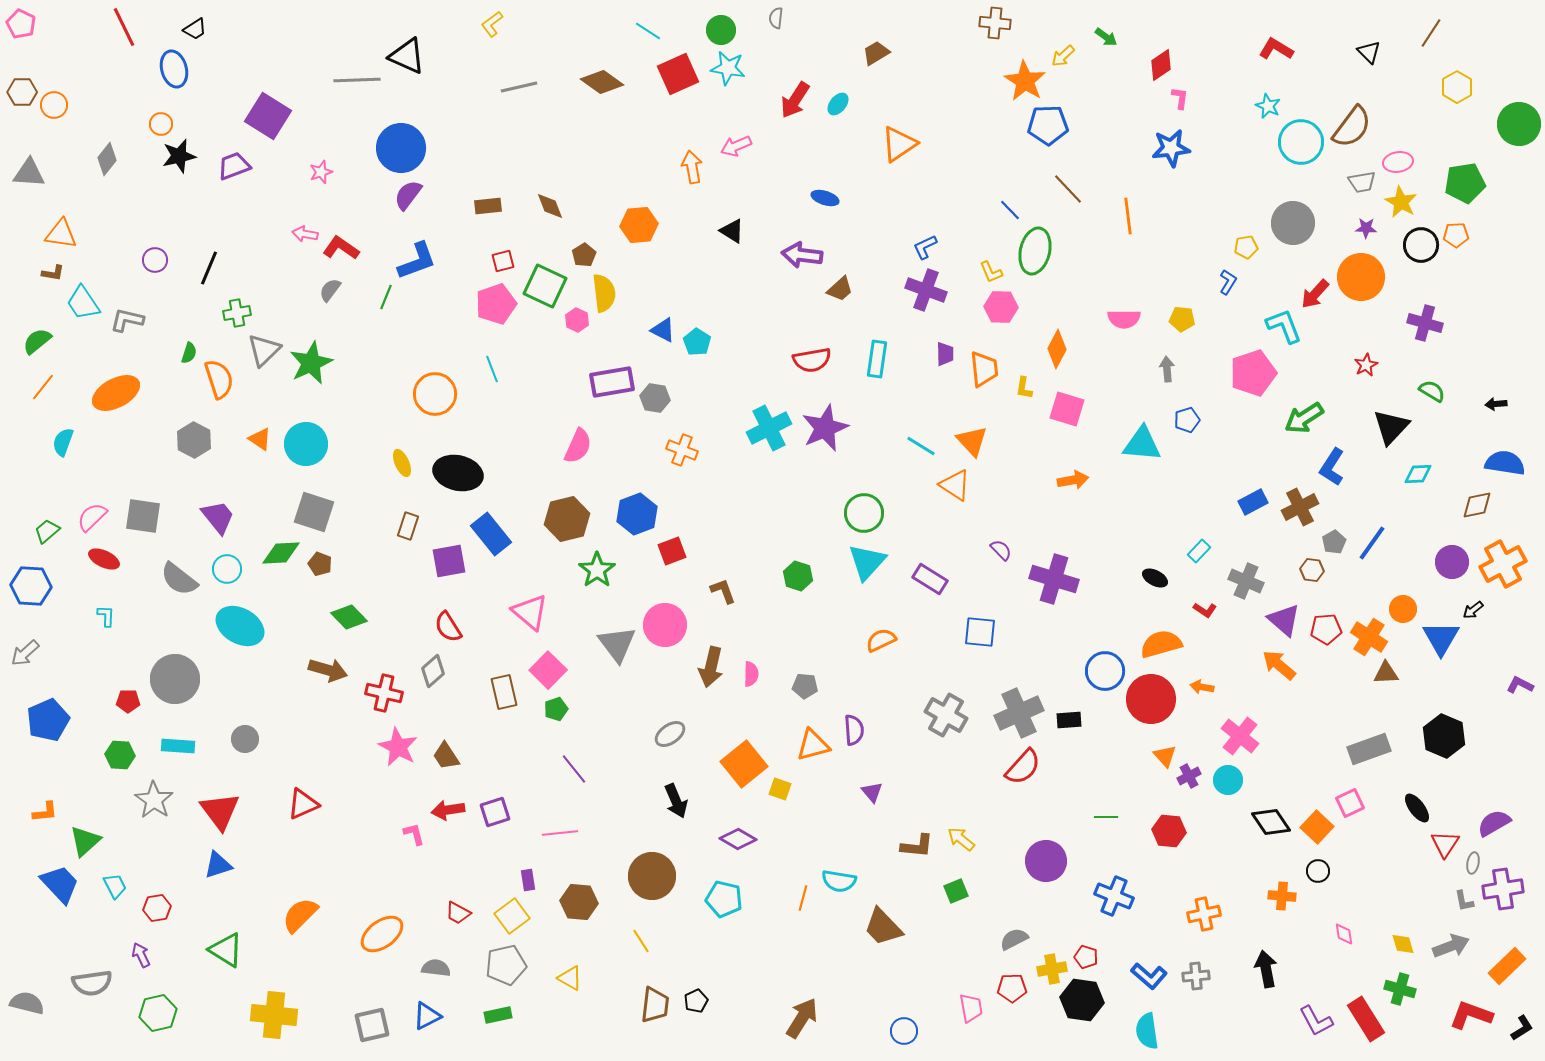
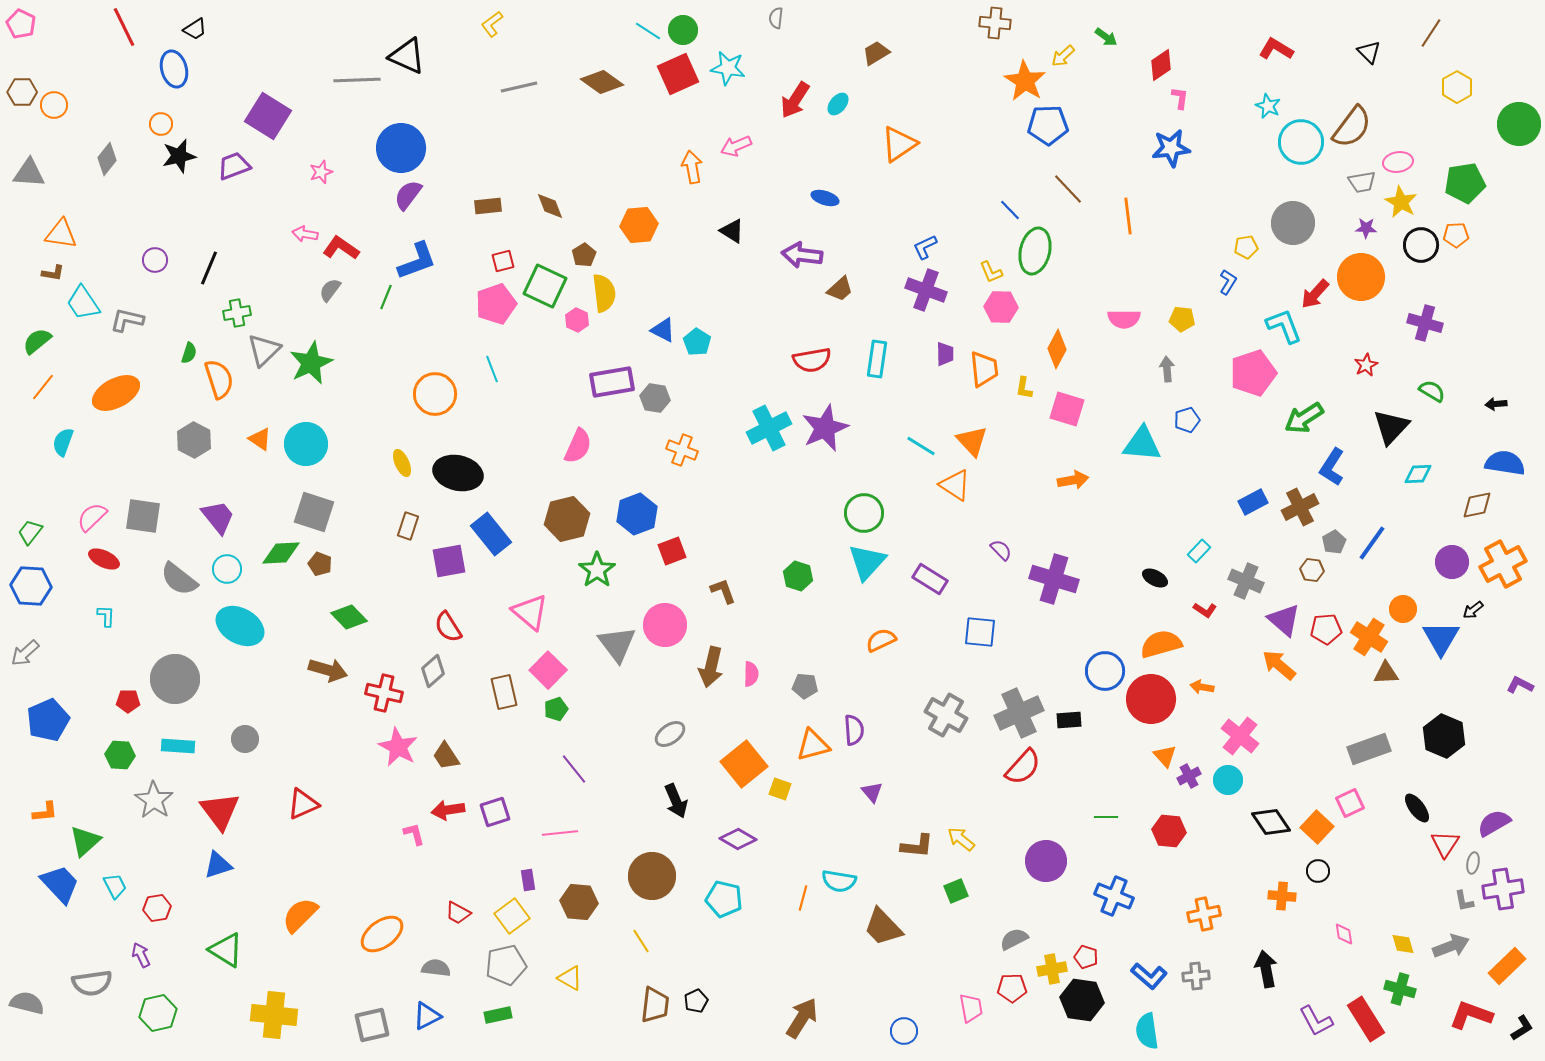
green circle at (721, 30): moved 38 px left
green trapezoid at (47, 531): moved 17 px left, 1 px down; rotated 12 degrees counterclockwise
